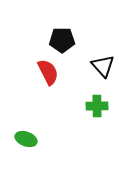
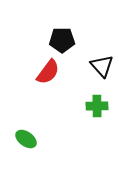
black triangle: moved 1 px left
red semicircle: rotated 64 degrees clockwise
green ellipse: rotated 15 degrees clockwise
